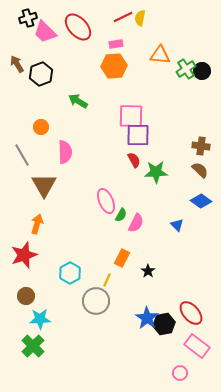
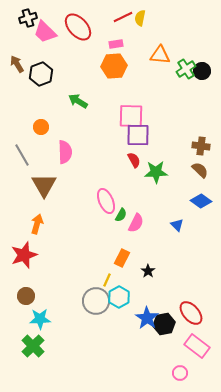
cyan hexagon at (70, 273): moved 49 px right, 24 px down
